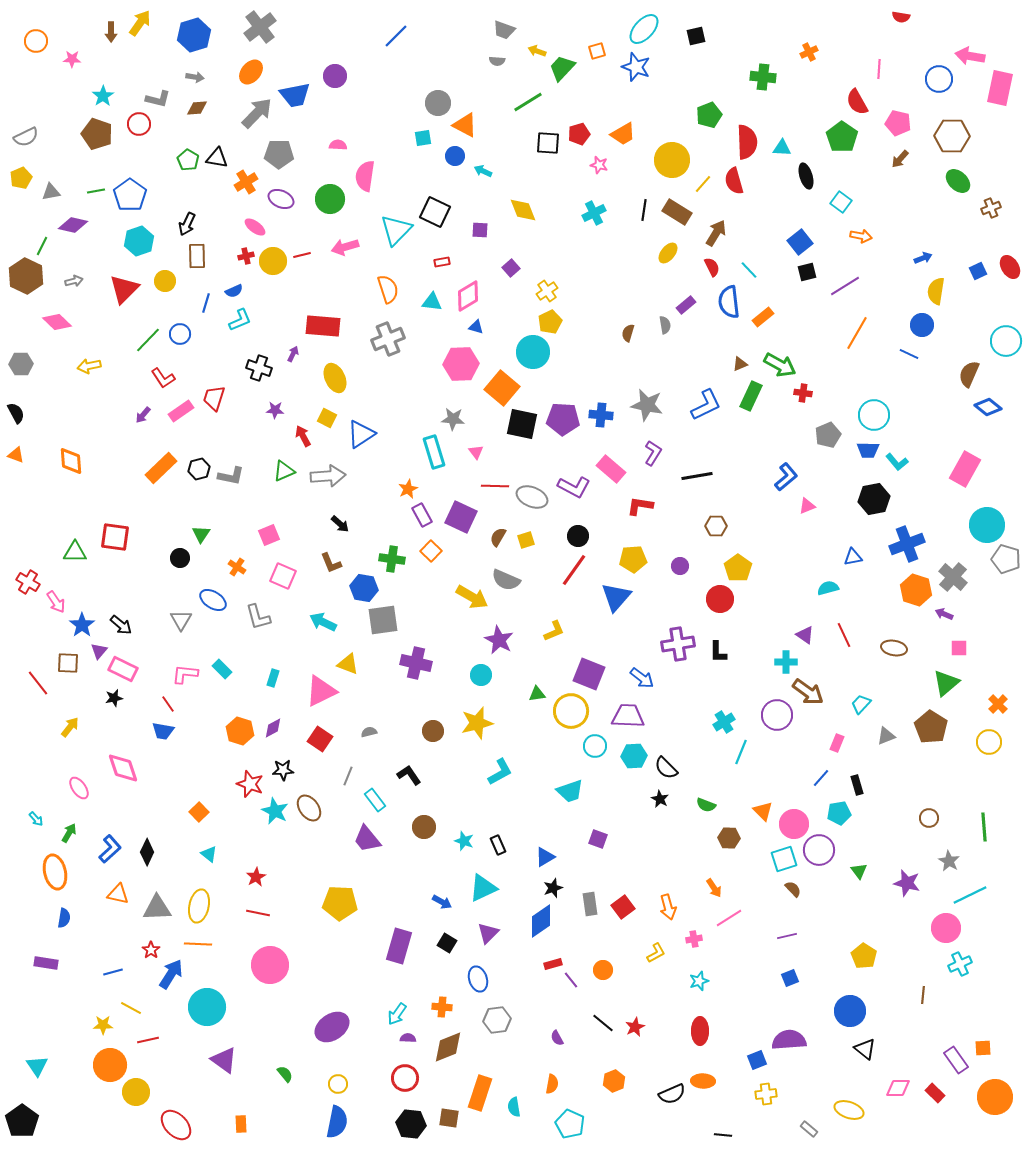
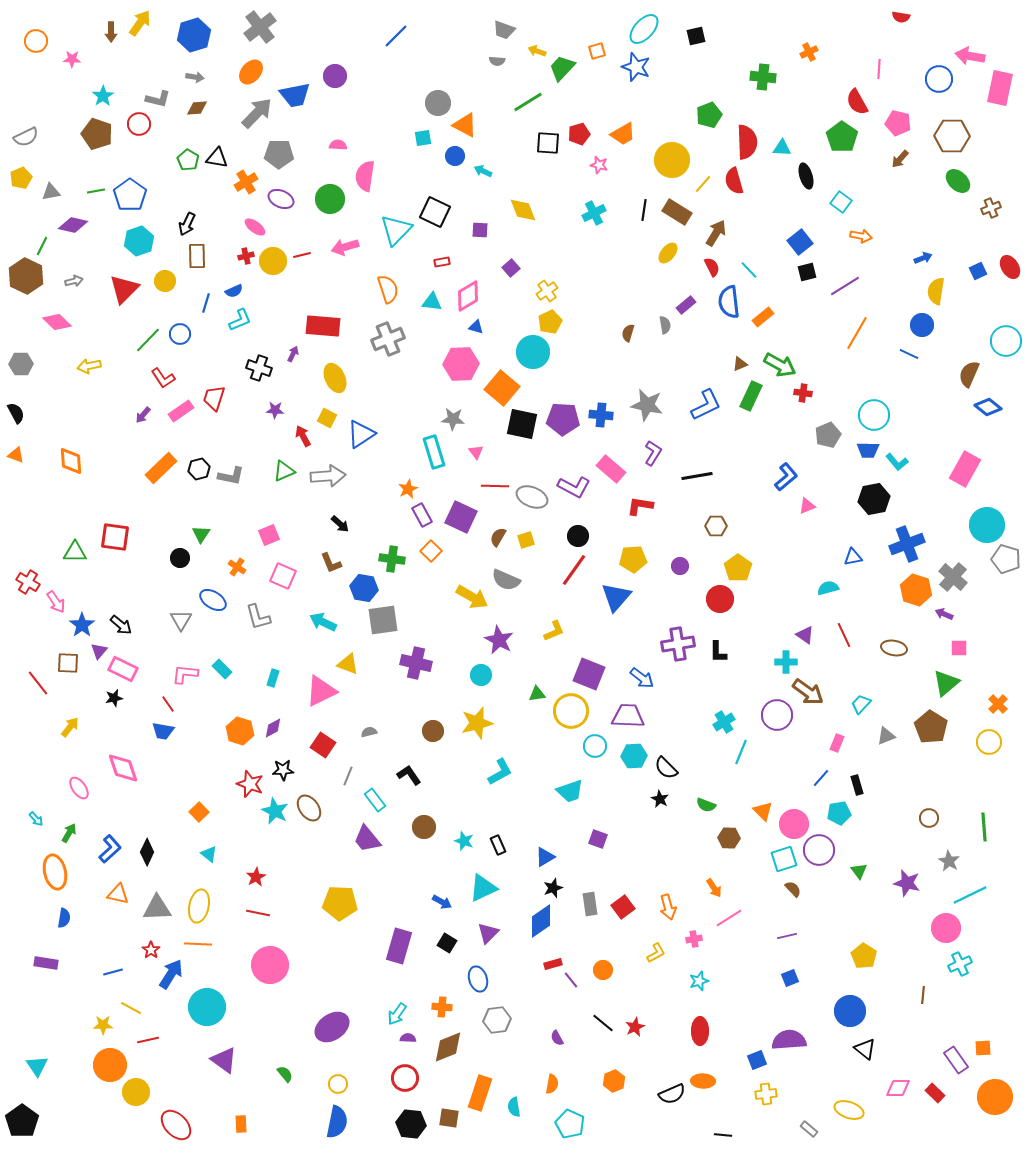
red square at (320, 739): moved 3 px right, 6 px down
